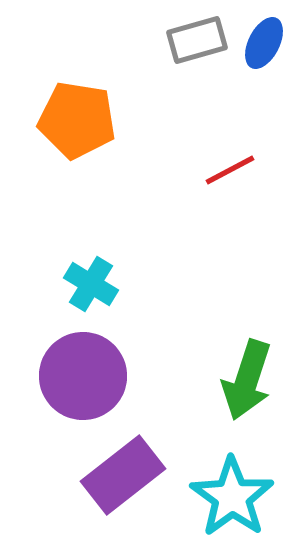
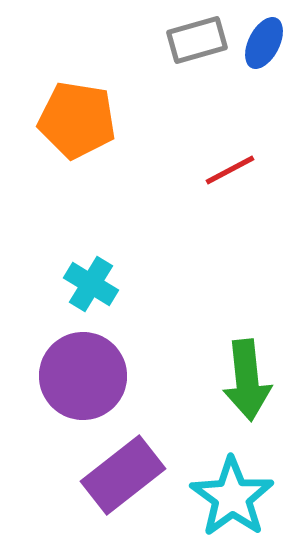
green arrow: rotated 24 degrees counterclockwise
